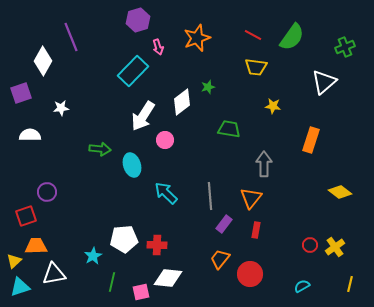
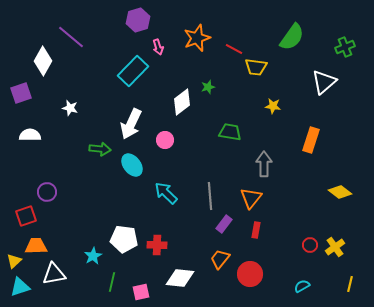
red line at (253, 35): moved 19 px left, 14 px down
purple line at (71, 37): rotated 28 degrees counterclockwise
white star at (61, 108): moved 9 px right; rotated 21 degrees clockwise
white arrow at (143, 116): moved 12 px left, 8 px down; rotated 8 degrees counterclockwise
green trapezoid at (229, 129): moved 1 px right, 3 px down
cyan ellipse at (132, 165): rotated 20 degrees counterclockwise
white pentagon at (124, 239): rotated 12 degrees clockwise
white diamond at (168, 278): moved 12 px right
